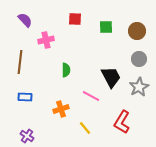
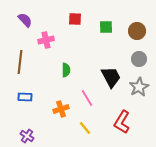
pink line: moved 4 px left, 2 px down; rotated 30 degrees clockwise
